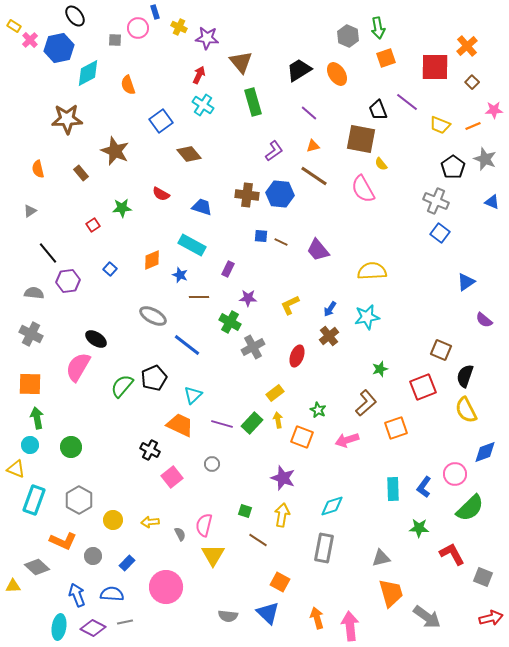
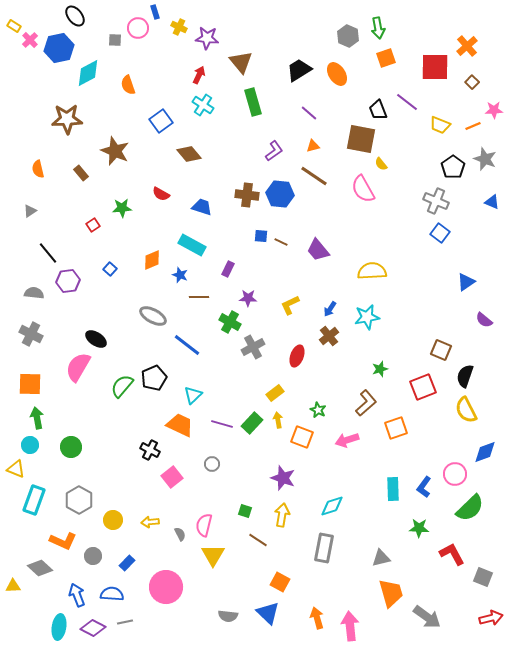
gray diamond at (37, 567): moved 3 px right, 1 px down
